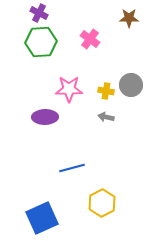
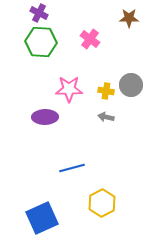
green hexagon: rotated 8 degrees clockwise
